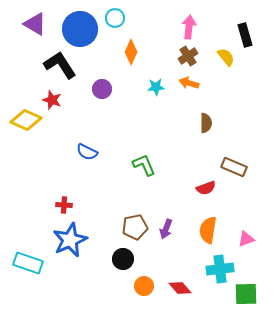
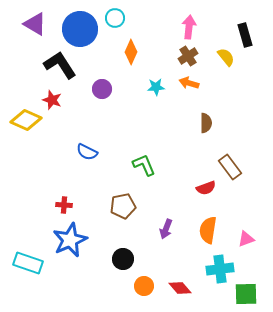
brown rectangle: moved 4 px left; rotated 30 degrees clockwise
brown pentagon: moved 12 px left, 21 px up
